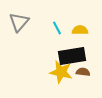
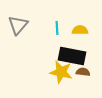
gray triangle: moved 1 px left, 3 px down
cyan line: rotated 24 degrees clockwise
black rectangle: rotated 20 degrees clockwise
